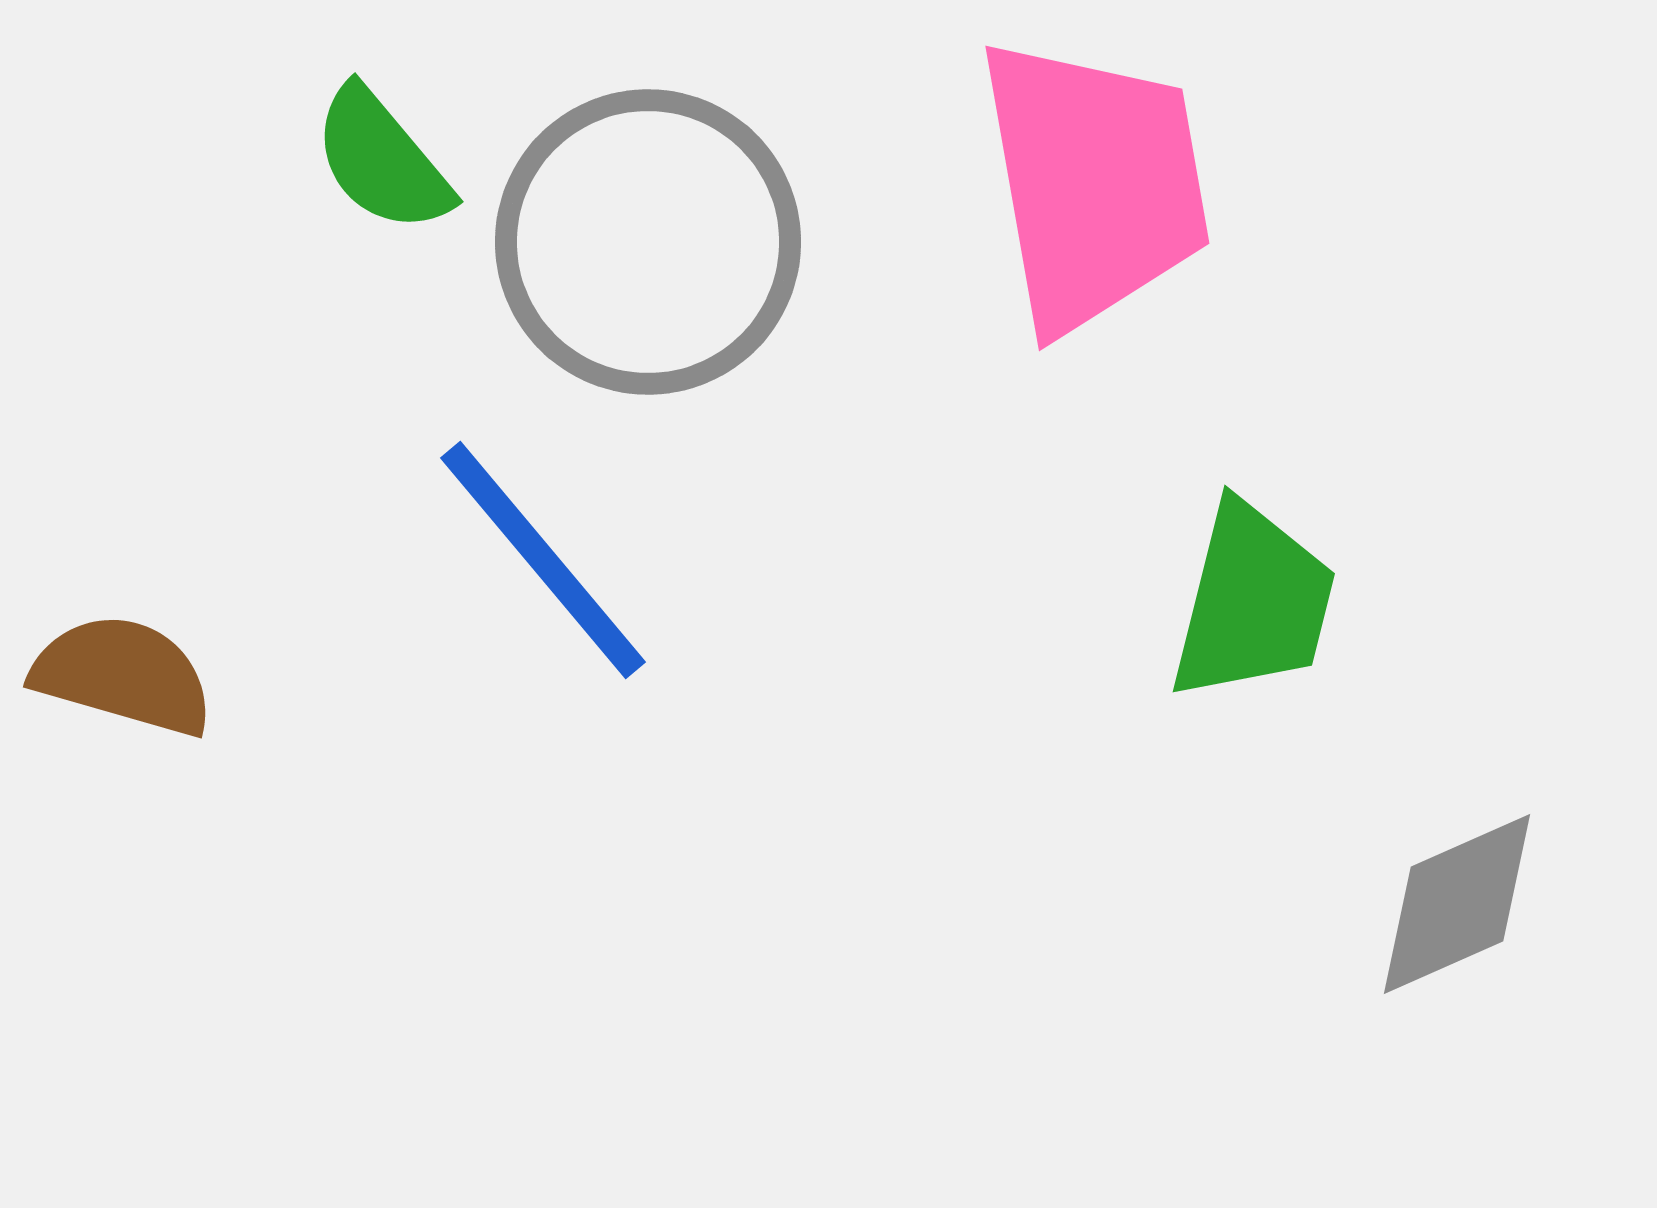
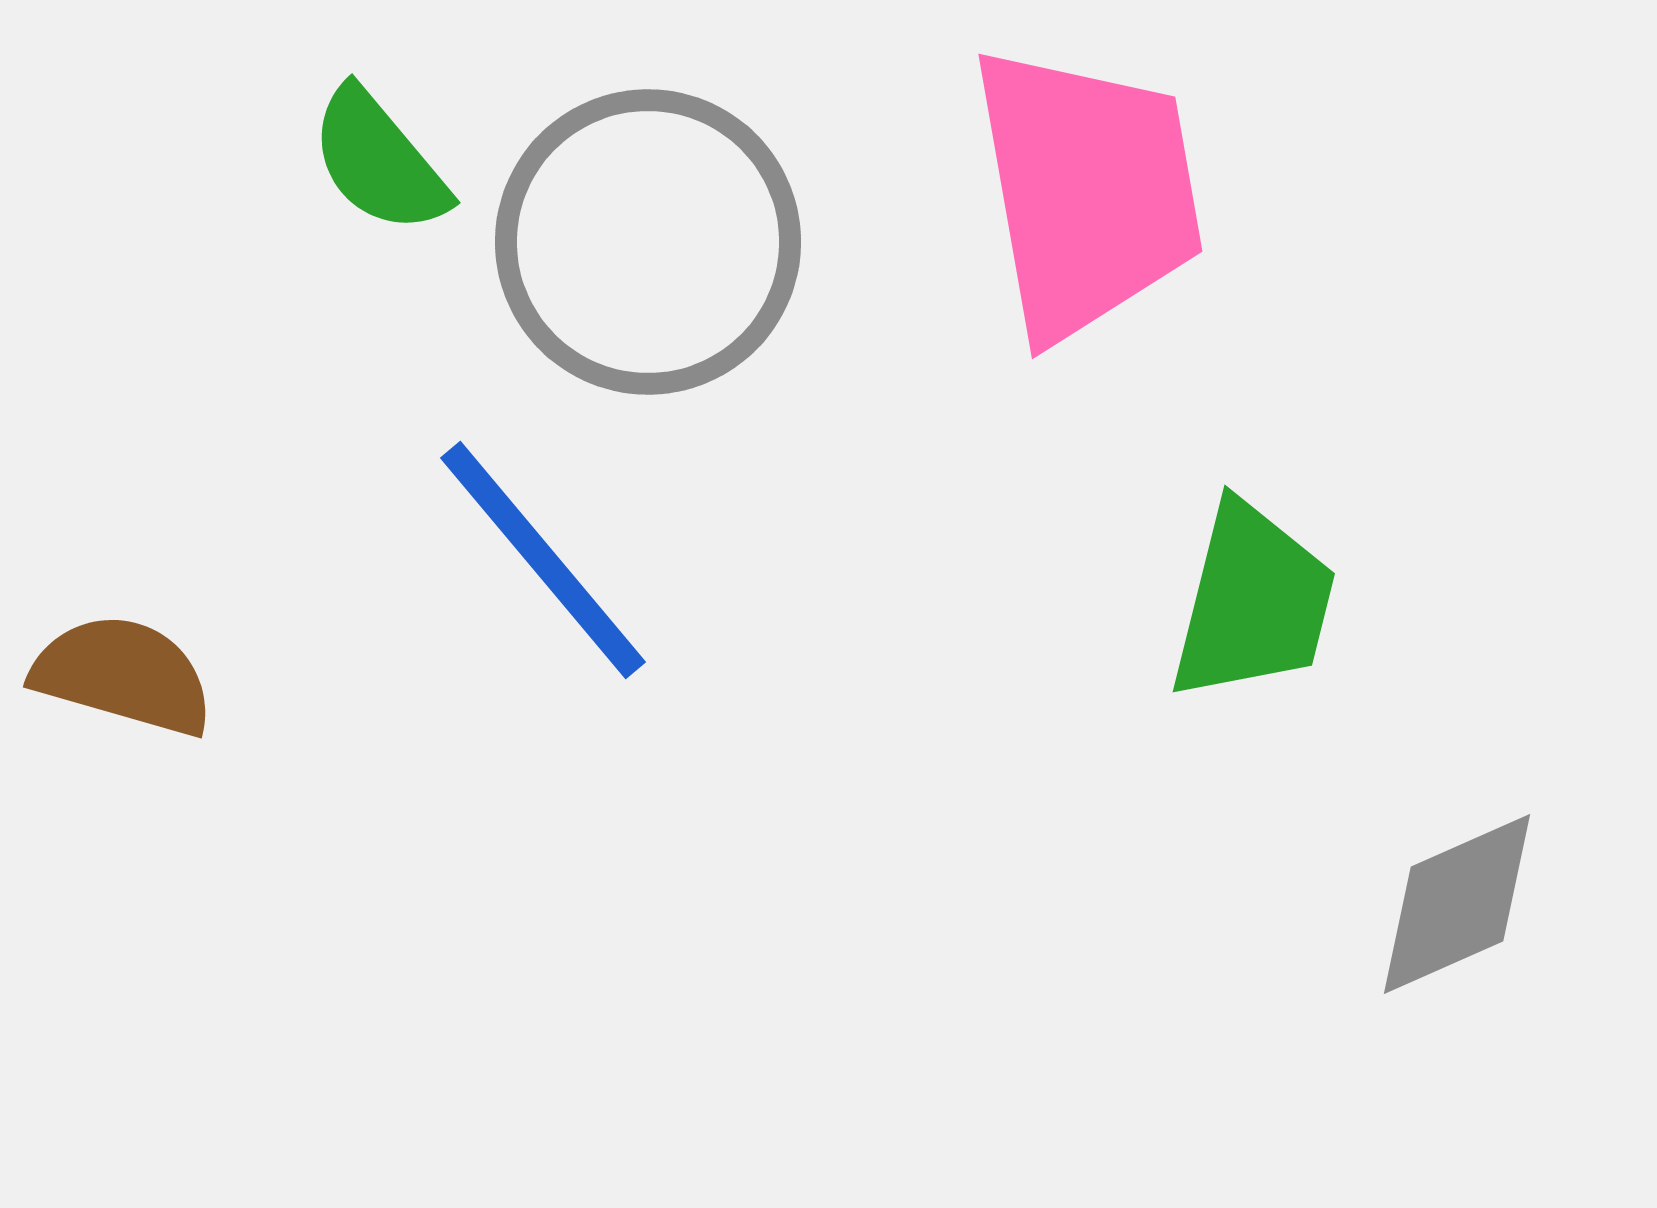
green semicircle: moved 3 px left, 1 px down
pink trapezoid: moved 7 px left, 8 px down
